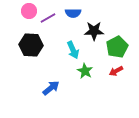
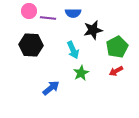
purple line: rotated 35 degrees clockwise
black star: moved 1 px left, 1 px up; rotated 12 degrees counterclockwise
green star: moved 4 px left, 2 px down; rotated 14 degrees clockwise
